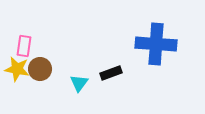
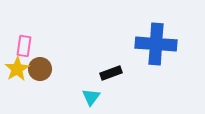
yellow star: rotated 30 degrees clockwise
cyan triangle: moved 12 px right, 14 px down
